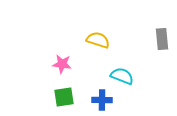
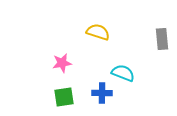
yellow semicircle: moved 8 px up
pink star: moved 1 px up; rotated 18 degrees counterclockwise
cyan semicircle: moved 1 px right, 3 px up
blue cross: moved 7 px up
